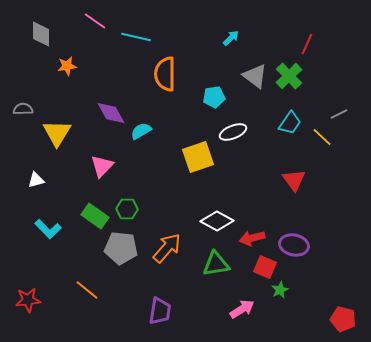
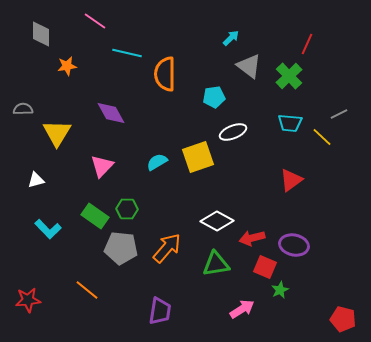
cyan line: moved 9 px left, 16 px down
gray triangle: moved 6 px left, 10 px up
cyan trapezoid: rotated 60 degrees clockwise
cyan semicircle: moved 16 px right, 31 px down
red triangle: moved 3 px left; rotated 30 degrees clockwise
